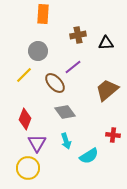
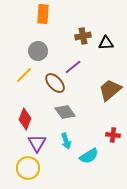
brown cross: moved 5 px right, 1 px down
brown trapezoid: moved 3 px right
